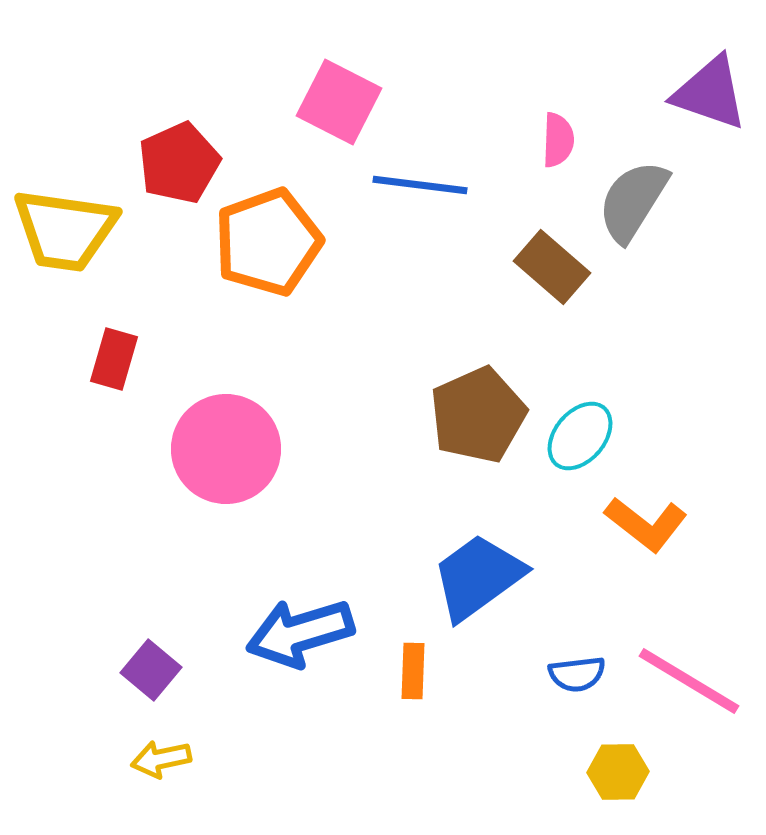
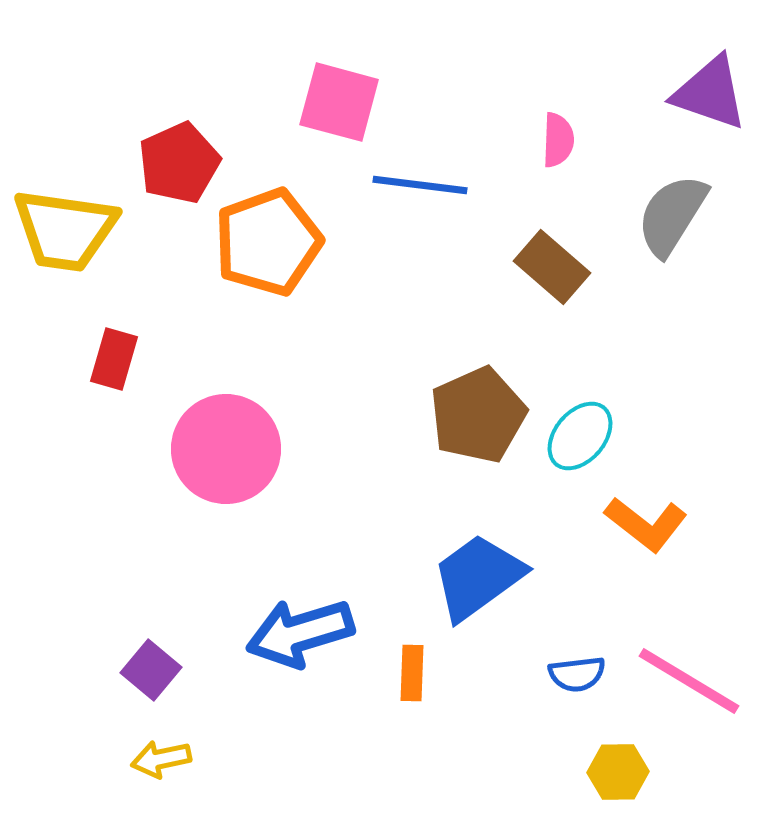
pink square: rotated 12 degrees counterclockwise
gray semicircle: moved 39 px right, 14 px down
orange rectangle: moved 1 px left, 2 px down
